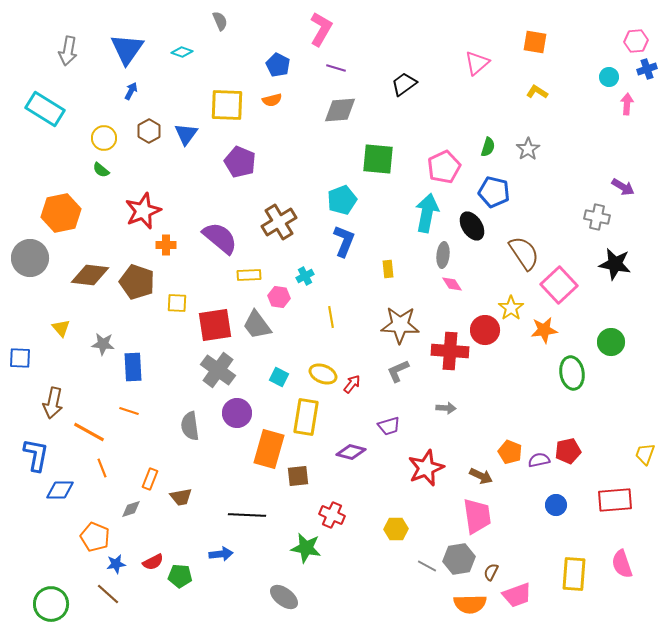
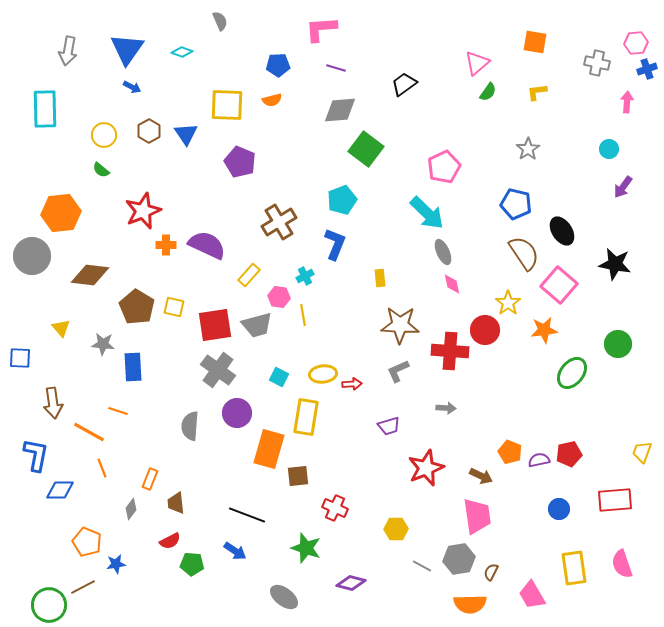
pink L-shape at (321, 29): rotated 124 degrees counterclockwise
pink hexagon at (636, 41): moved 2 px down
blue pentagon at (278, 65): rotated 30 degrees counterclockwise
cyan circle at (609, 77): moved 72 px down
blue arrow at (131, 91): moved 1 px right, 4 px up; rotated 90 degrees clockwise
yellow L-shape at (537, 92): rotated 40 degrees counterclockwise
pink arrow at (627, 104): moved 2 px up
cyan rectangle at (45, 109): rotated 57 degrees clockwise
blue triangle at (186, 134): rotated 10 degrees counterclockwise
yellow circle at (104, 138): moved 3 px up
green semicircle at (488, 147): moved 55 px up; rotated 18 degrees clockwise
green square at (378, 159): moved 12 px left, 10 px up; rotated 32 degrees clockwise
purple arrow at (623, 187): rotated 95 degrees clockwise
blue pentagon at (494, 192): moved 22 px right, 12 px down
orange hexagon at (61, 213): rotated 6 degrees clockwise
cyan arrow at (427, 213): rotated 123 degrees clockwise
gray cross at (597, 217): moved 154 px up
black ellipse at (472, 226): moved 90 px right, 5 px down
purple semicircle at (220, 238): moved 13 px left, 7 px down; rotated 15 degrees counterclockwise
blue L-shape at (344, 241): moved 9 px left, 3 px down
gray ellipse at (443, 255): moved 3 px up; rotated 30 degrees counterclockwise
gray circle at (30, 258): moved 2 px right, 2 px up
yellow rectangle at (388, 269): moved 8 px left, 9 px down
yellow rectangle at (249, 275): rotated 45 degrees counterclockwise
brown pentagon at (137, 282): moved 25 px down; rotated 12 degrees clockwise
pink diamond at (452, 284): rotated 20 degrees clockwise
pink square at (559, 285): rotated 6 degrees counterclockwise
yellow square at (177, 303): moved 3 px left, 4 px down; rotated 10 degrees clockwise
yellow star at (511, 308): moved 3 px left, 5 px up
yellow line at (331, 317): moved 28 px left, 2 px up
gray trapezoid at (257, 325): rotated 68 degrees counterclockwise
green circle at (611, 342): moved 7 px right, 2 px down
green ellipse at (572, 373): rotated 48 degrees clockwise
yellow ellipse at (323, 374): rotated 28 degrees counterclockwise
red arrow at (352, 384): rotated 48 degrees clockwise
brown arrow at (53, 403): rotated 20 degrees counterclockwise
orange line at (129, 411): moved 11 px left
gray semicircle at (190, 426): rotated 12 degrees clockwise
red pentagon at (568, 451): moved 1 px right, 3 px down
purple diamond at (351, 452): moved 131 px down
yellow trapezoid at (645, 454): moved 3 px left, 2 px up
brown trapezoid at (181, 497): moved 5 px left, 6 px down; rotated 95 degrees clockwise
blue circle at (556, 505): moved 3 px right, 4 px down
gray diamond at (131, 509): rotated 35 degrees counterclockwise
black line at (247, 515): rotated 18 degrees clockwise
red cross at (332, 515): moved 3 px right, 7 px up
orange pentagon at (95, 537): moved 8 px left, 5 px down
green star at (306, 548): rotated 8 degrees clockwise
blue arrow at (221, 554): moved 14 px right, 3 px up; rotated 40 degrees clockwise
red semicircle at (153, 562): moved 17 px right, 21 px up
gray line at (427, 566): moved 5 px left
yellow rectangle at (574, 574): moved 6 px up; rotated 12 degrees counterclockwise
green pentagon at (180, 576): moved 12 px right, 12 px up
brown line at (108, 594): moved 25 px left, 7 px up; rotated 70 degrees counterclockwise
pink trapezoid at (517, 595): moved 15 px right; rotated 80 degrees clockwise
green circle at (51, 604): moved 2 px left, 1 px down
